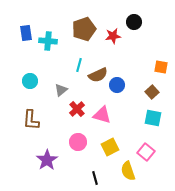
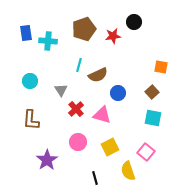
blue circle: moved 1 px right, 8 px down
gray triangle: rotated 24 degrees counterclockwise
red cross: moved 1 px left
